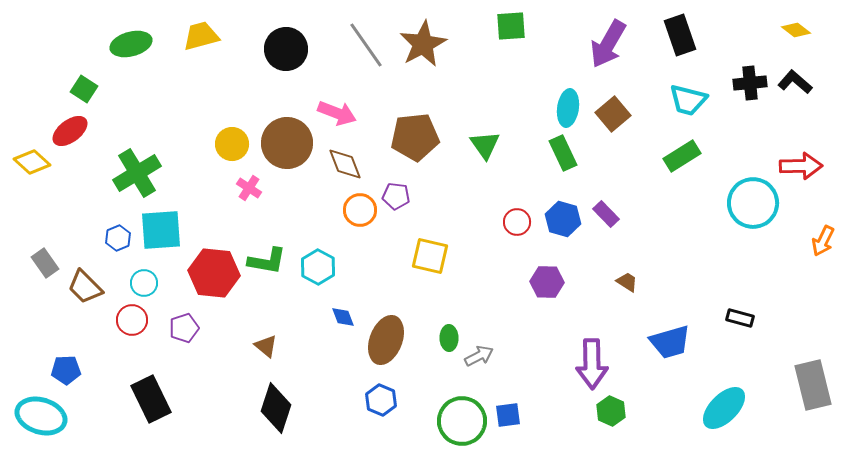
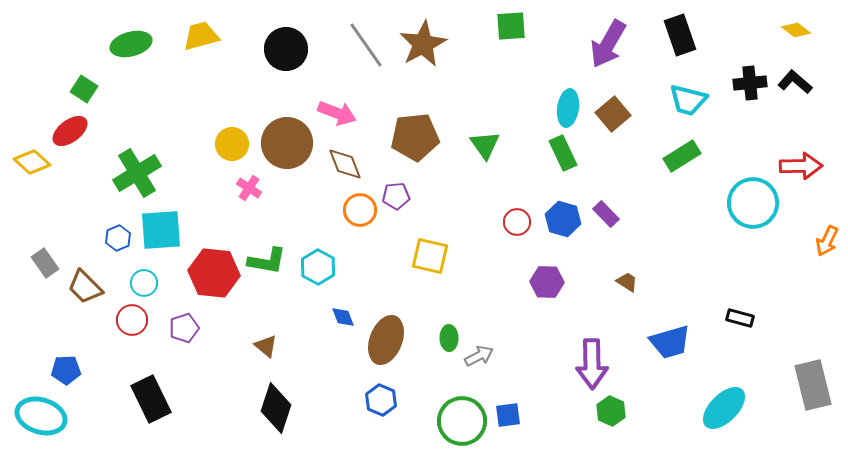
purple pentagon at (396, 196): rotated 12 degrees counterclockwise
orange arrow at (823, 241): moved 4 px right
